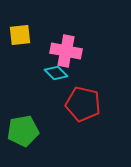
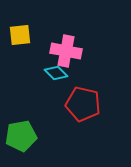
green pentagon: moved 2 px left, 5 px down
